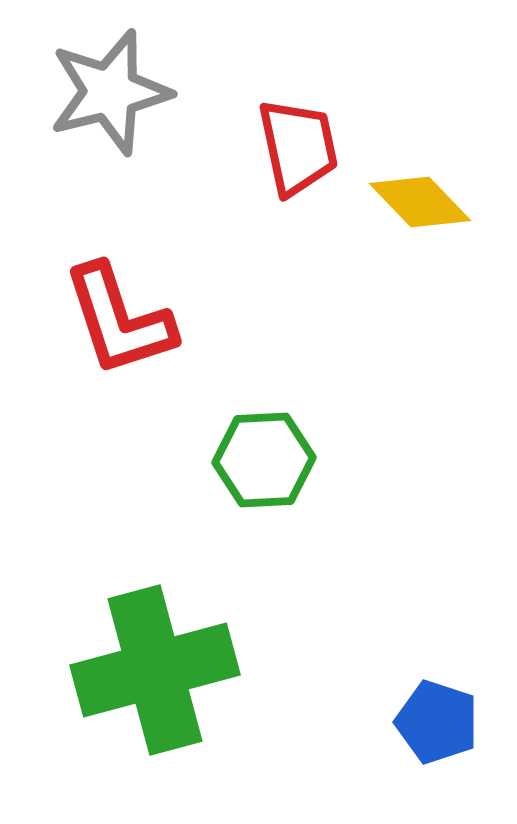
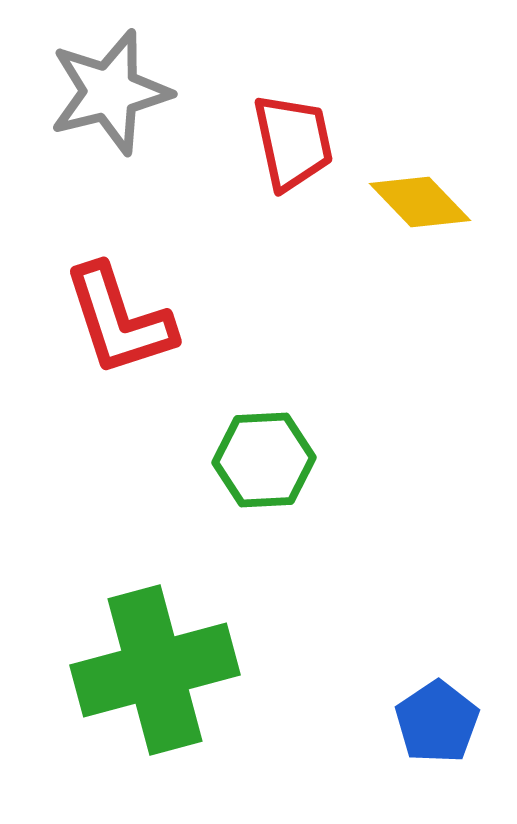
red trapezoid: moved 5 px left, 5 px up
blue pentagon: rotated 20 degrees clockwise
